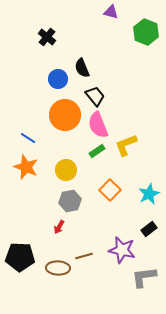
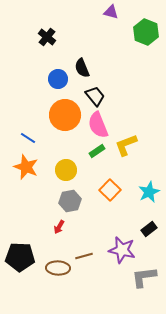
cyan star: moved 2 px up
